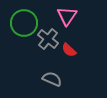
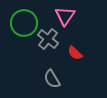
pink triangle: moved 2 px left
red semicircle: moved 6 px right, 3 px down
gray semicircle: rotated 144 degrees counterclockwise
